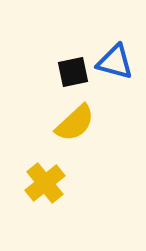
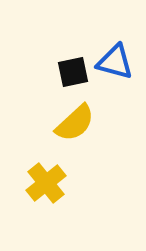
yellow cross: moved 1 px right
